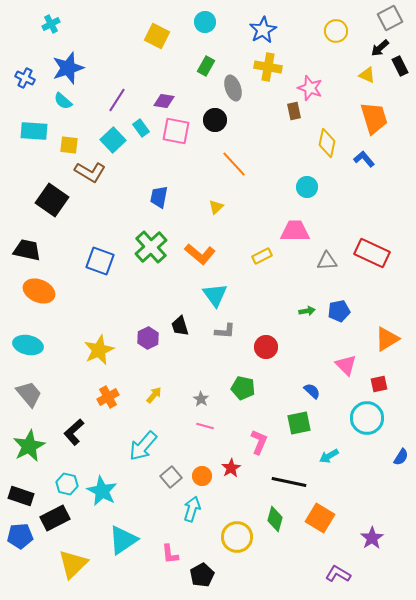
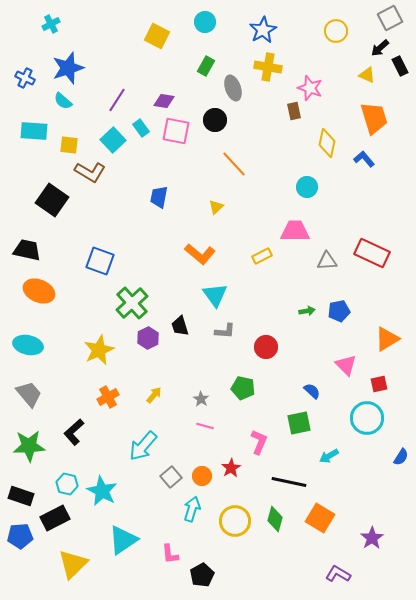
green cross at (151, 247): moved 19 px left, 56 px down
green star at (29, 446): rotated 24 degrees clockwise
yellow circle at (237, 537): moved 2 px left, 16 px up
